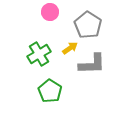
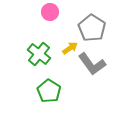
gray pentagon: moved 4 px right, 3 px down
green cross: rotated 20 degrees counterclockwise
gray L-shape: rotated 56 degrees clockwise
green pentagon: moved 1 px left
